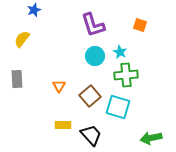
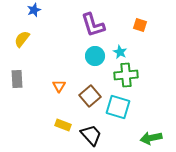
yellow rectangle: rotated 21 degrees clockwise
